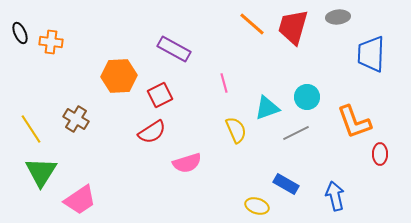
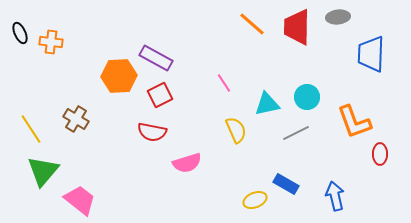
red trapezoid: moved 4 px right; rotated 15 degrees counterclockwise
purple rectangle: moved 18 px left, 9 px down
pink line: rotated 18 degrees counterclockwise
cyan triangle: moved 4 px up; rotated 8 degrees clockwise
red semicircle: rotated 44 degrees clockwise
green triangle: moved 2 px right, 1 px up; rotated 8 degrees clockwise
pink trapezoid: rotated 108 degrees counterclockwise
yellow ellipse: moved 2 px left, 6 px up; rotated 40 degrees counterclockwise
